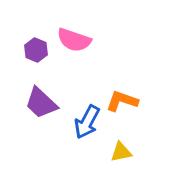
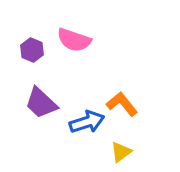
purple hexagon: moved 4 px left
orange L-shape: moved 3 px down; rotated 32 degrees clockwise
blue arrow: rotated 136 degrees counterclockwise
yellow triangle: rotated 25 degrees counterclockwise
